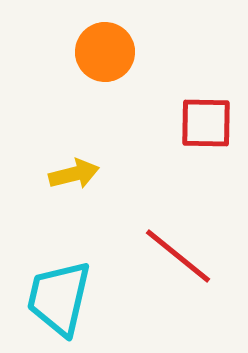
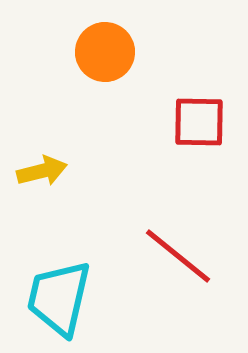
red square: moved 7 px left, 1 px up
yellow arrow: moved 32 px left, 3 px up
